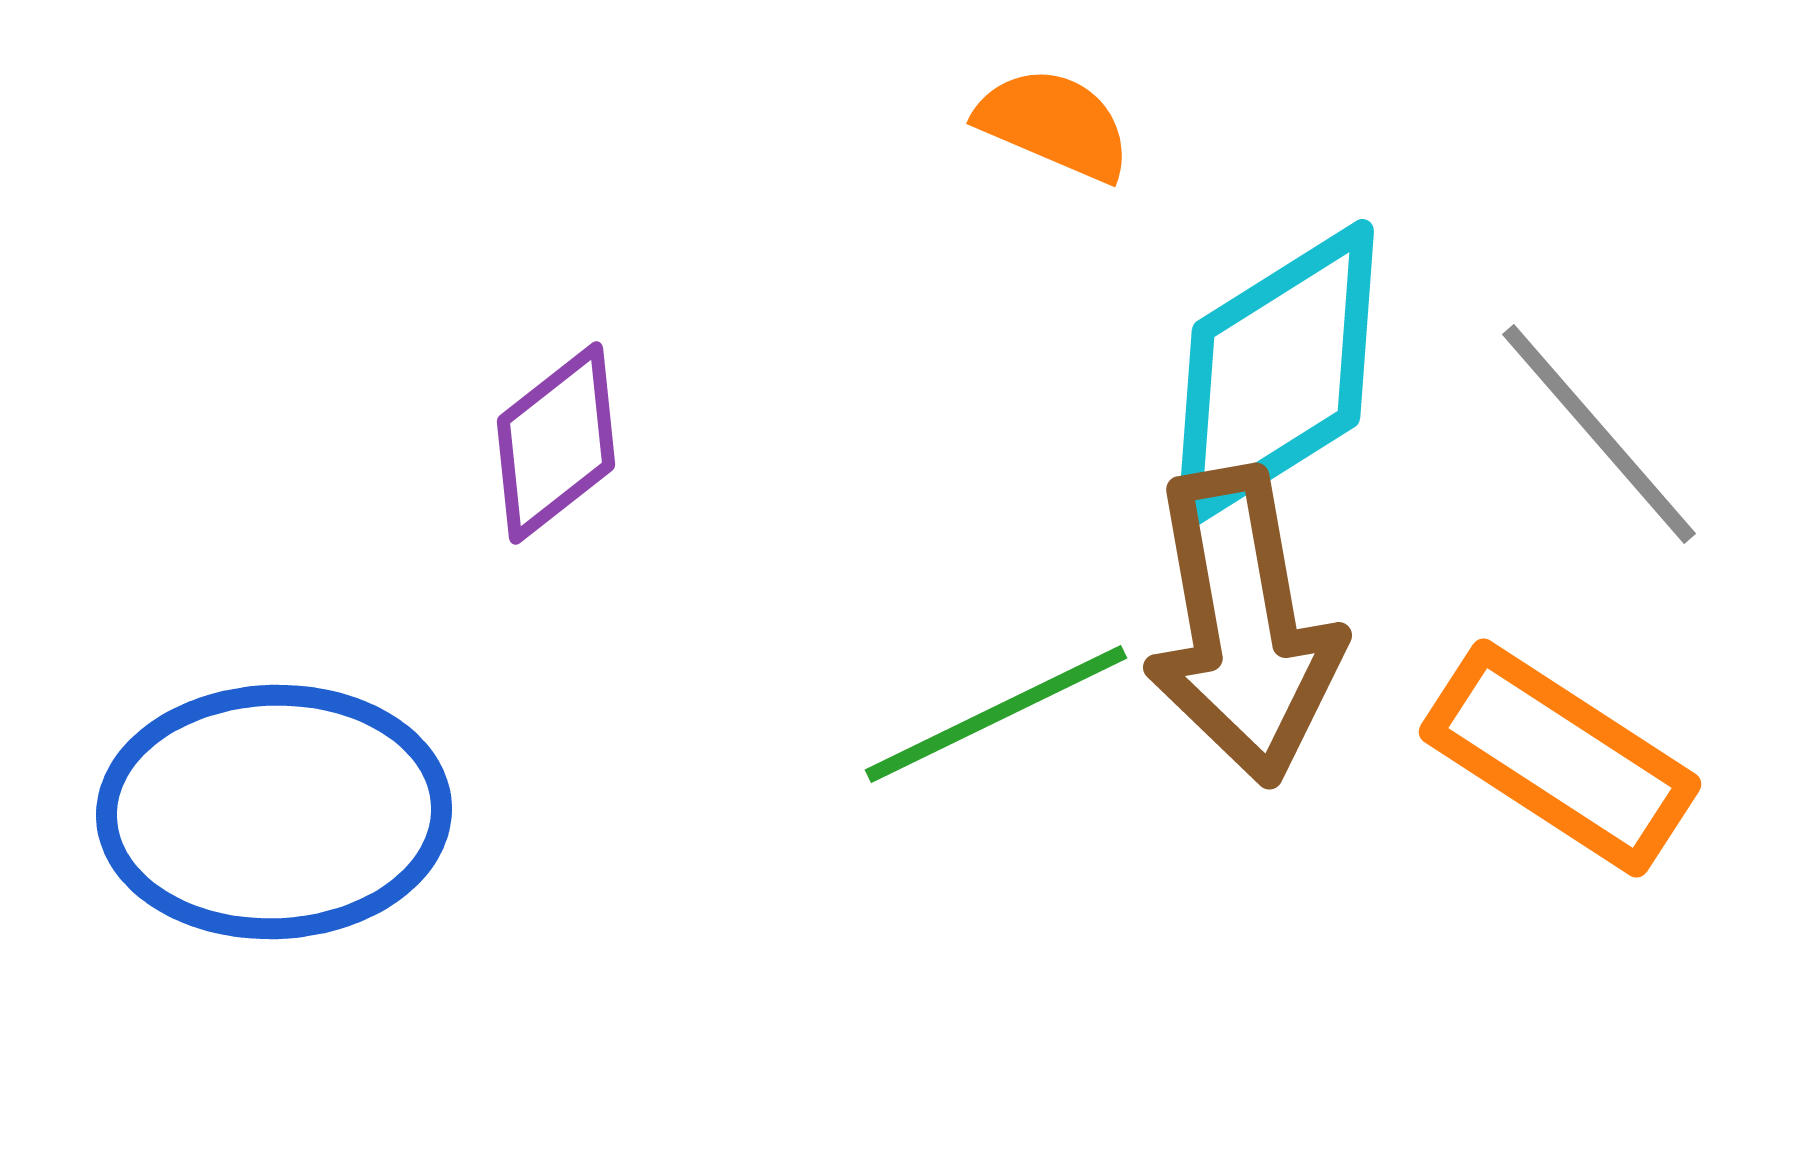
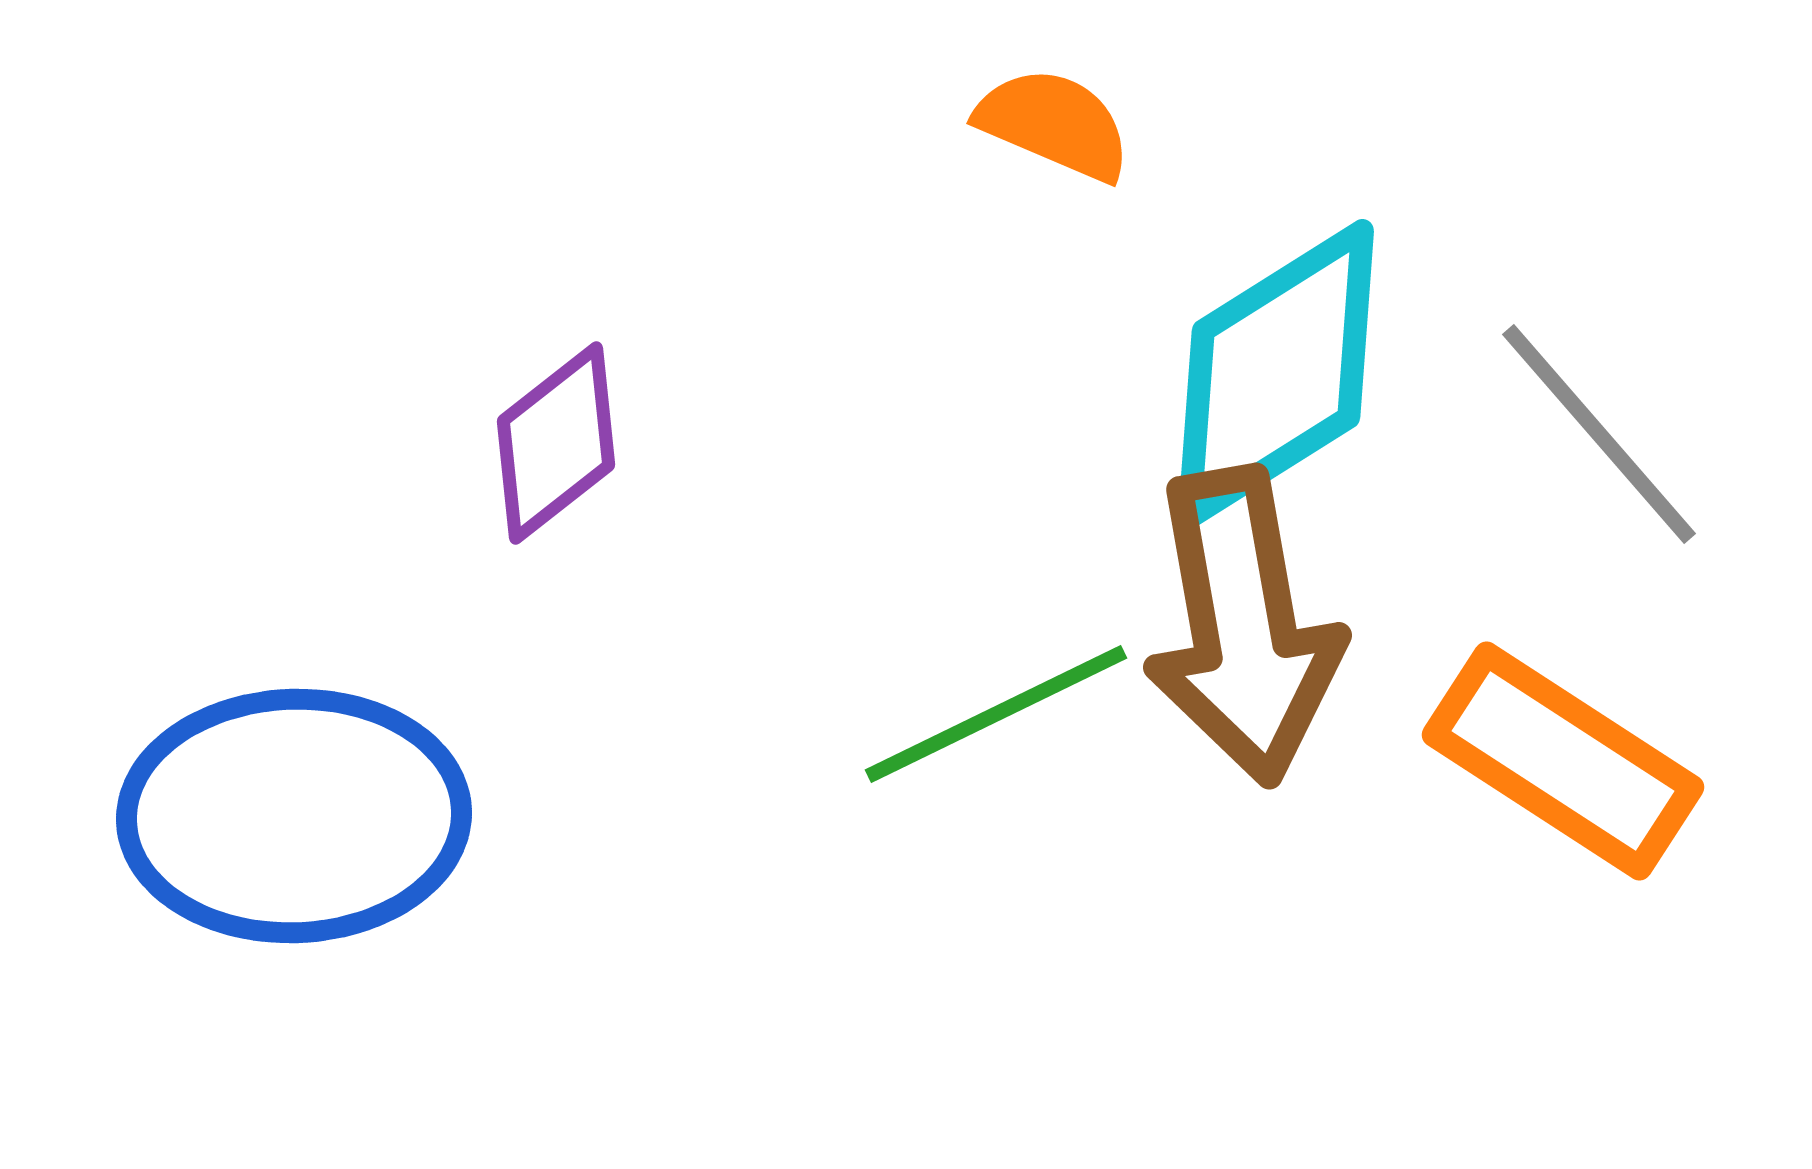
orange rectangle: moved 3 px right, 3 px down
blue ellipse: moved 20 px right, 4 px down
